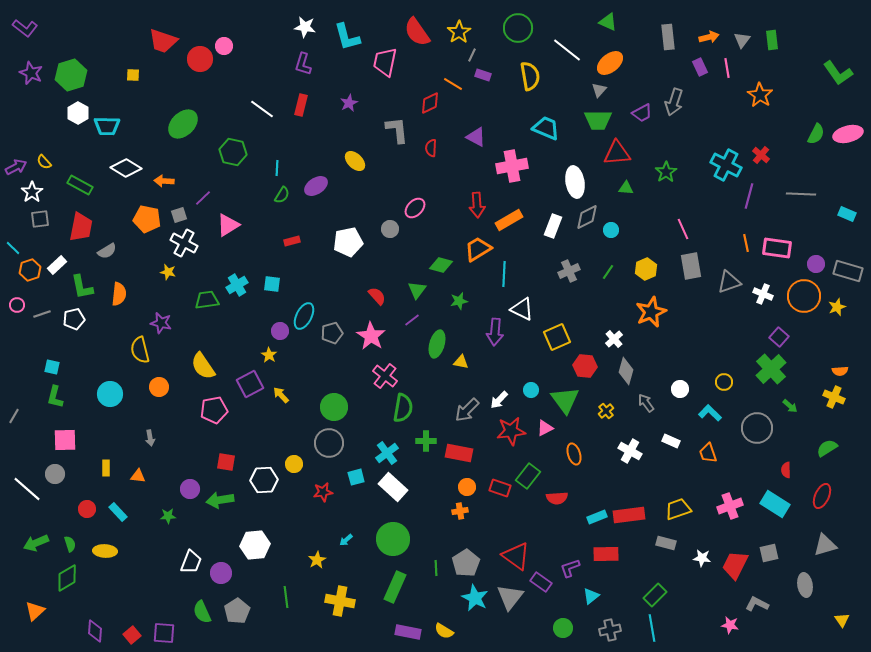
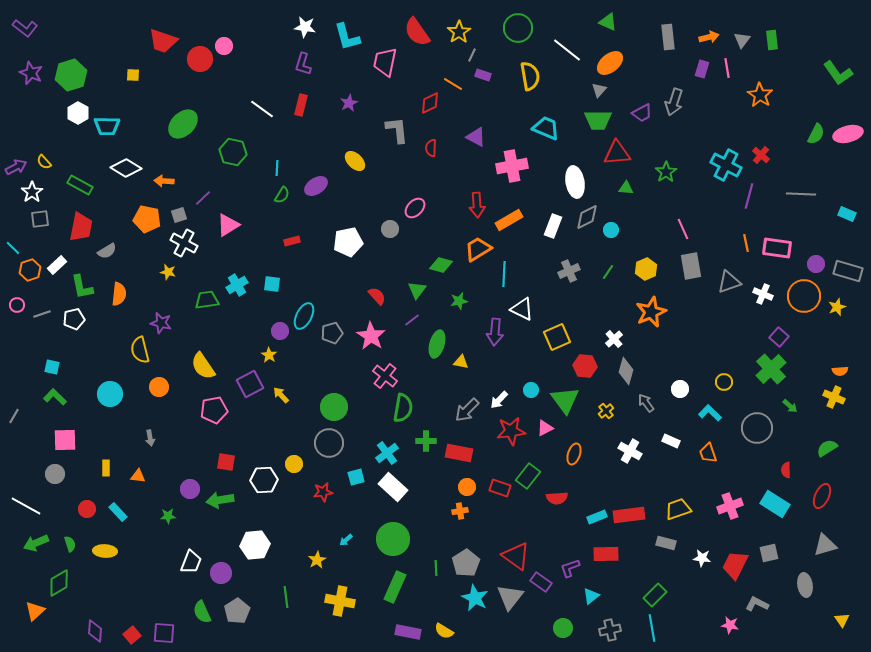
purple rectangle at (700, 67): moved 2 px right, 2 px down; rotated 42 degrees clockwise
green L-shape at (55, 397): rotated 120 degrees clockwise
orange ellipse at (574, 454): rotated 35 degrees clockwise
white line at (27, 489): moved 1 px left, 17 px down; rotated 12 degrees counterclockwise
green diamond at (67, 578): moved 8 px left, 5 px down
